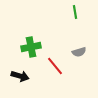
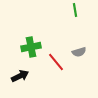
green line: moved 2 px up
red line: moved 1 px right, 4 px up
black arrow: rotated 42 degrees counterclockwise
